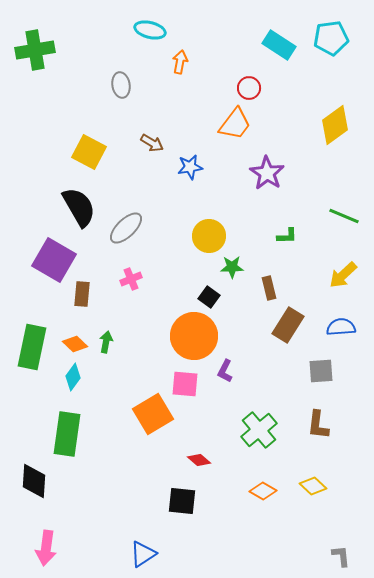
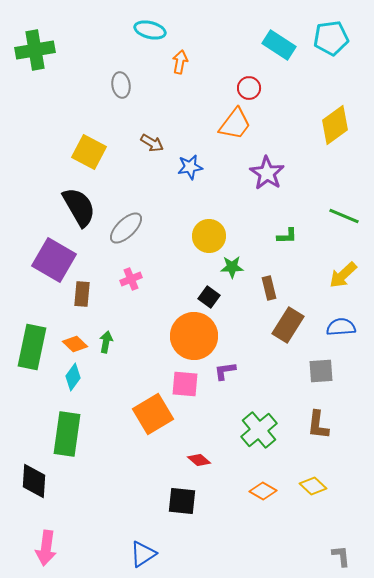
purple L-shape at (225, 371): rotated 55 degrees clockwise
